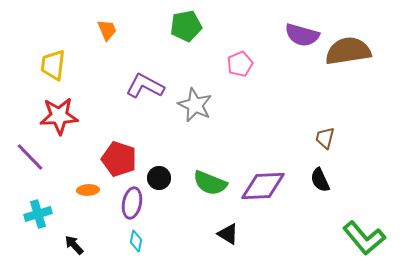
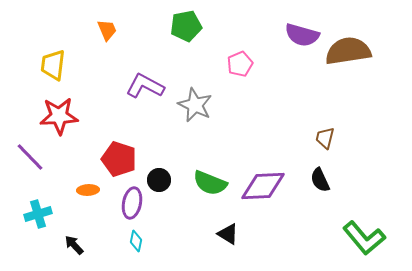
black circle: moved 2 px down
